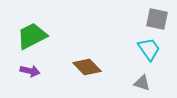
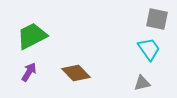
brown diamond: moved 11 px left, 6 px down
purple arrow: moved 1 px left, 1 px down; rotated 72 degrees counterclockwise
gray triangle: rotated 30 degrees counterclockwise
